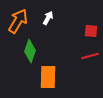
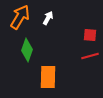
orange arrow: moved 2 px right, 4 px up
red square: moved 1 px left, 4 px down
green diamond: moved 3 px left, 1 px up
